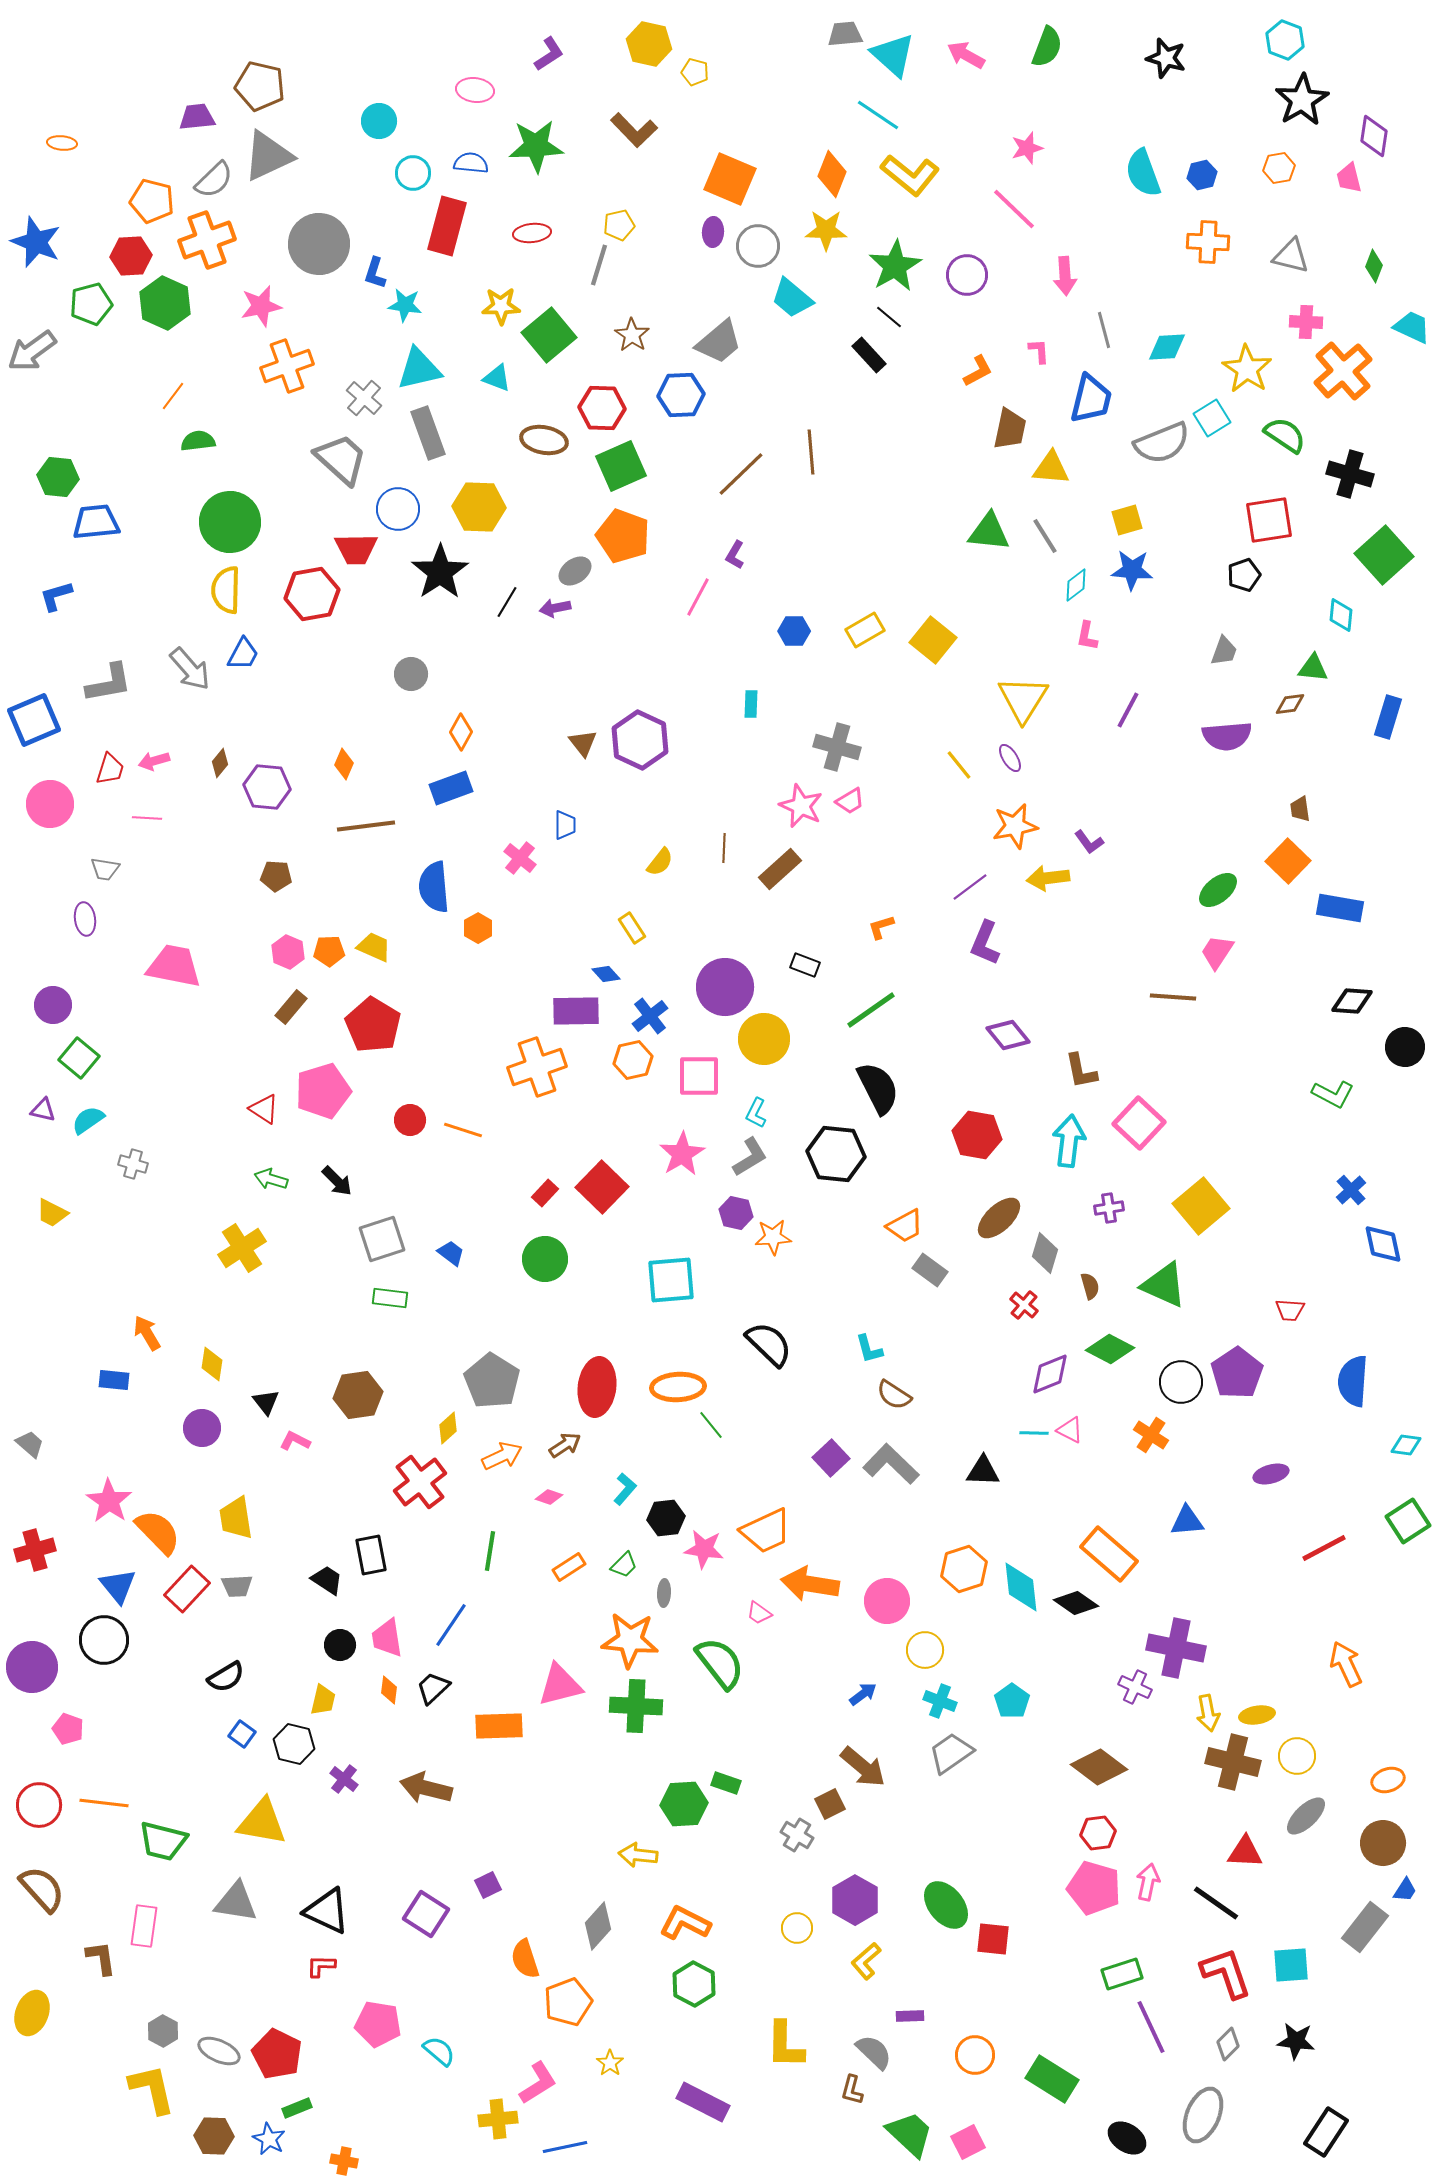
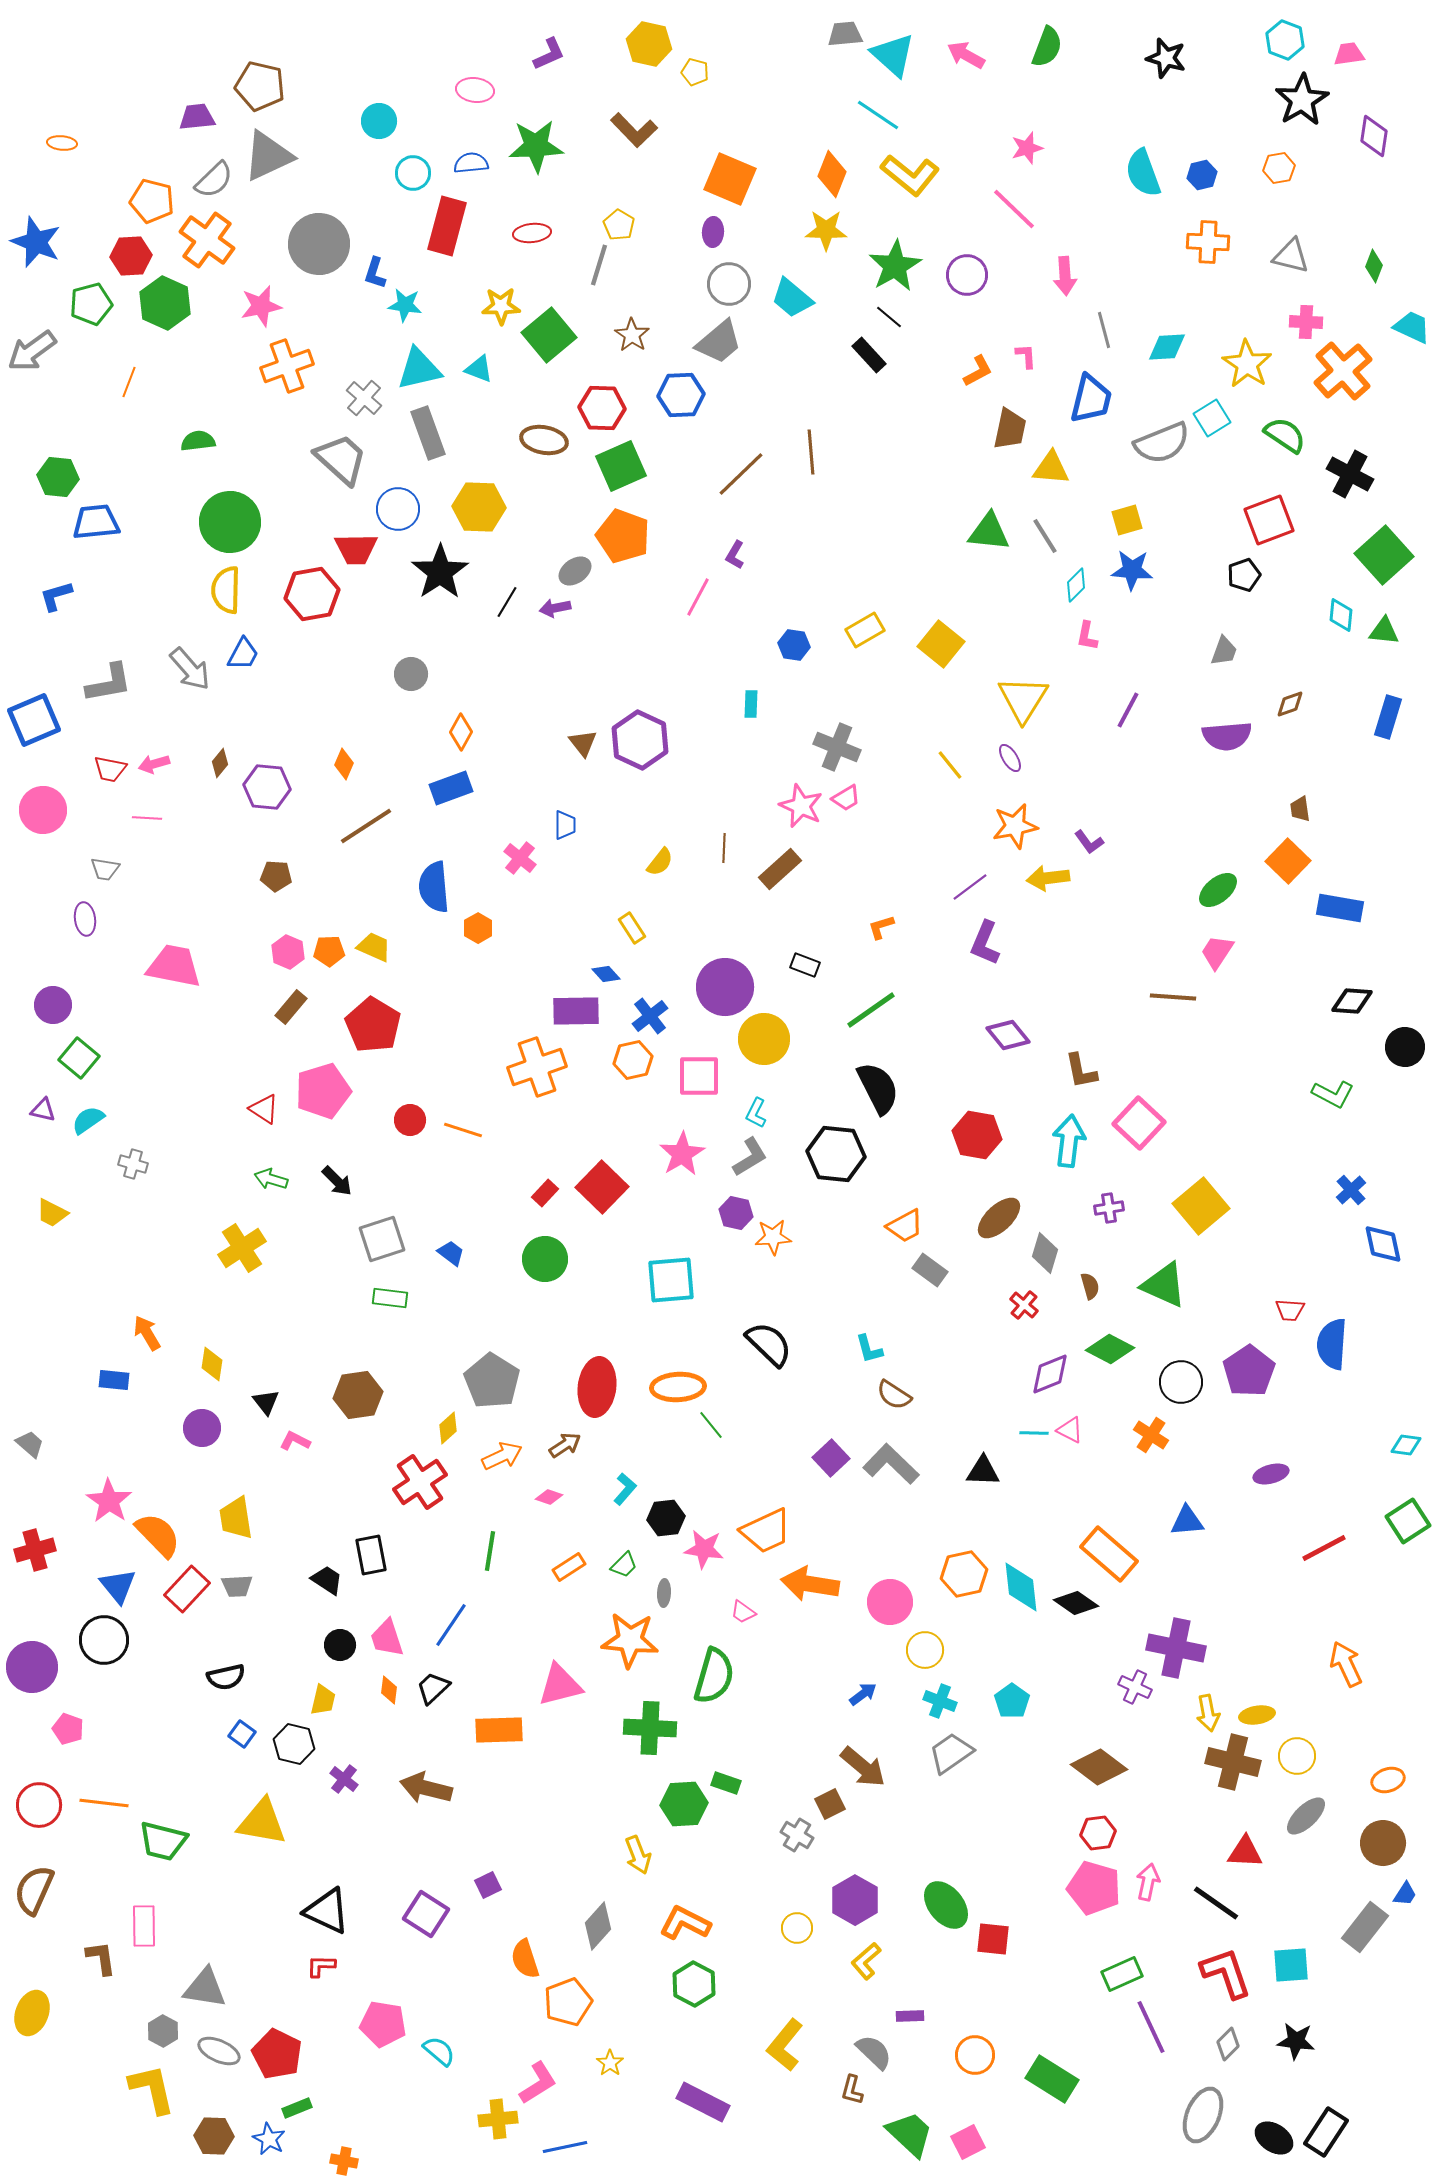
purple L-shape at (549, 54): rotated 9 degrees clockwise
blue semicircle at (471, 163): rotated 12 degrees counterclockwise
pink trapezoid at (1349, 178): moved 124 px up; rotated 96 degrees clockwise
yellow pentagon at (619, 225): rotated 28 degrees counterclockwise
orange cross at (207, 240): rotated 34 degrees counterclockwise
gray circle at (758, 246): moved 29 px left, 38 px down
pink L-shape at (1039, 351): moved 13 px left, 5 px down
yellow star at (1247, 369): moved 5 px up
cyan triangle at (497, 378): moved 18 px left, 9 px up
orange line at (173, 396): moved 44 px left, 14 px up; rotated 16 degrees counterclockwise
black cross at (1350, 474): rotated 12 degrees clockwise
red square at (1269, 520): rotated 12 degrees counterclockwise
cyan diamond at (1076, 585): rotated 8 degrees counterclockwise
blue hexagon at (794, 631): moved 14 px down; rotated 8 degrees clockwise
yellow square at (933, 640): moved 8 px right, 4 px down
green triangle at (1313, 668): moved 71 px right, 37 px up
brown diamond at (1290, 704): rotated 12 degrees counterclockwise
gray cross at (837, 747): rotated 6 degrees clockwise
pink arrow at (154, 761): moved 3 px down
yellow line at (959, 765): moved 9 px left
red trapezoid at (110, 769): rotated 84 degrees clockwise
pink trapezoid at (850, 801): moved 4 px left, 3 px up
pink circle at (50, 804): moved 7 px left, 6 px down
brown line at (366, 826): rotated 26 degrees counterclockwise
purple pentagon at (1237, 1373): moved 12 px right, 2 px up
blue semicircle at (1353, 1381): moved 21 px left, 37 px up
red cross at (420, 1482): rotated 4 degrees clockwise
orange semicircle at (158, 1532): moved 3 px down
orange hexagon at (964, 1569): moved 5 px down; rotated 6 degrees clockwise
pink circle at (887, 1601): moved 3 px right, 1 px down
pink trapezoid at (759, 1613): moved 16 px left, 1 px up
pink trapezoid at (387, 1638): rotated 9 degrees counterclockwise
green semicircle at (720, 1663): moved 6 px left, 13 px down; rotated 54 degrees clockwise
black semicircle at (226, 1677): rotated 18 degrees clockwise
green cross at (636, 1706): moved 14 px right, 22 px down
orange rectangle at (499, 1726): moved 4 px down
yellow arrow at (638, 1855): rotated 117 degrees counterclockwise
brown semicircle at (42, 1889): moved 8 px left, 1 px down; rotated 114 degrees counterclockwise
blue trapezoid at (1405, 1890): moved 4 px down
gray triangle at (236, 1902): moved 31 px left, 86 px down
pink rectangle at (144, 1926): rotated 9 degrees counterclockwise
green rectangle at (1122, 1974): rotated 6 degrees counterclockwise
pink pentagon at (378, 2024): moved 5 px right
yellow L-shape at (785, 2045): rotated 38 degrees clockwise
black ellipse at (1127, 2138): moved 147 px right
